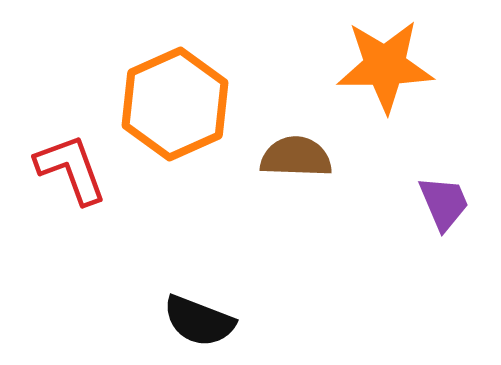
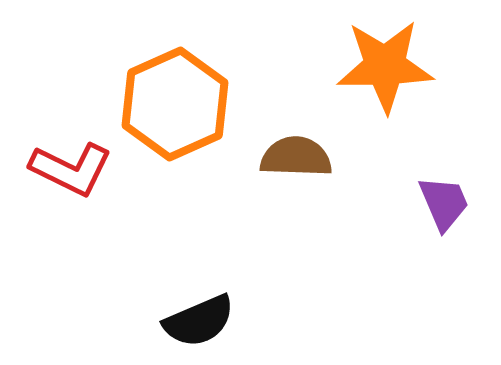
red L-shape: rotated 136 degrees clockwise
black semicircle: rotated 44 degrees counterclockwise
